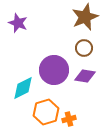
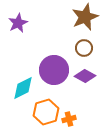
purple star: rotated 24 degrees clockwise
purple diamond: rotated 20 degrees clockwise
